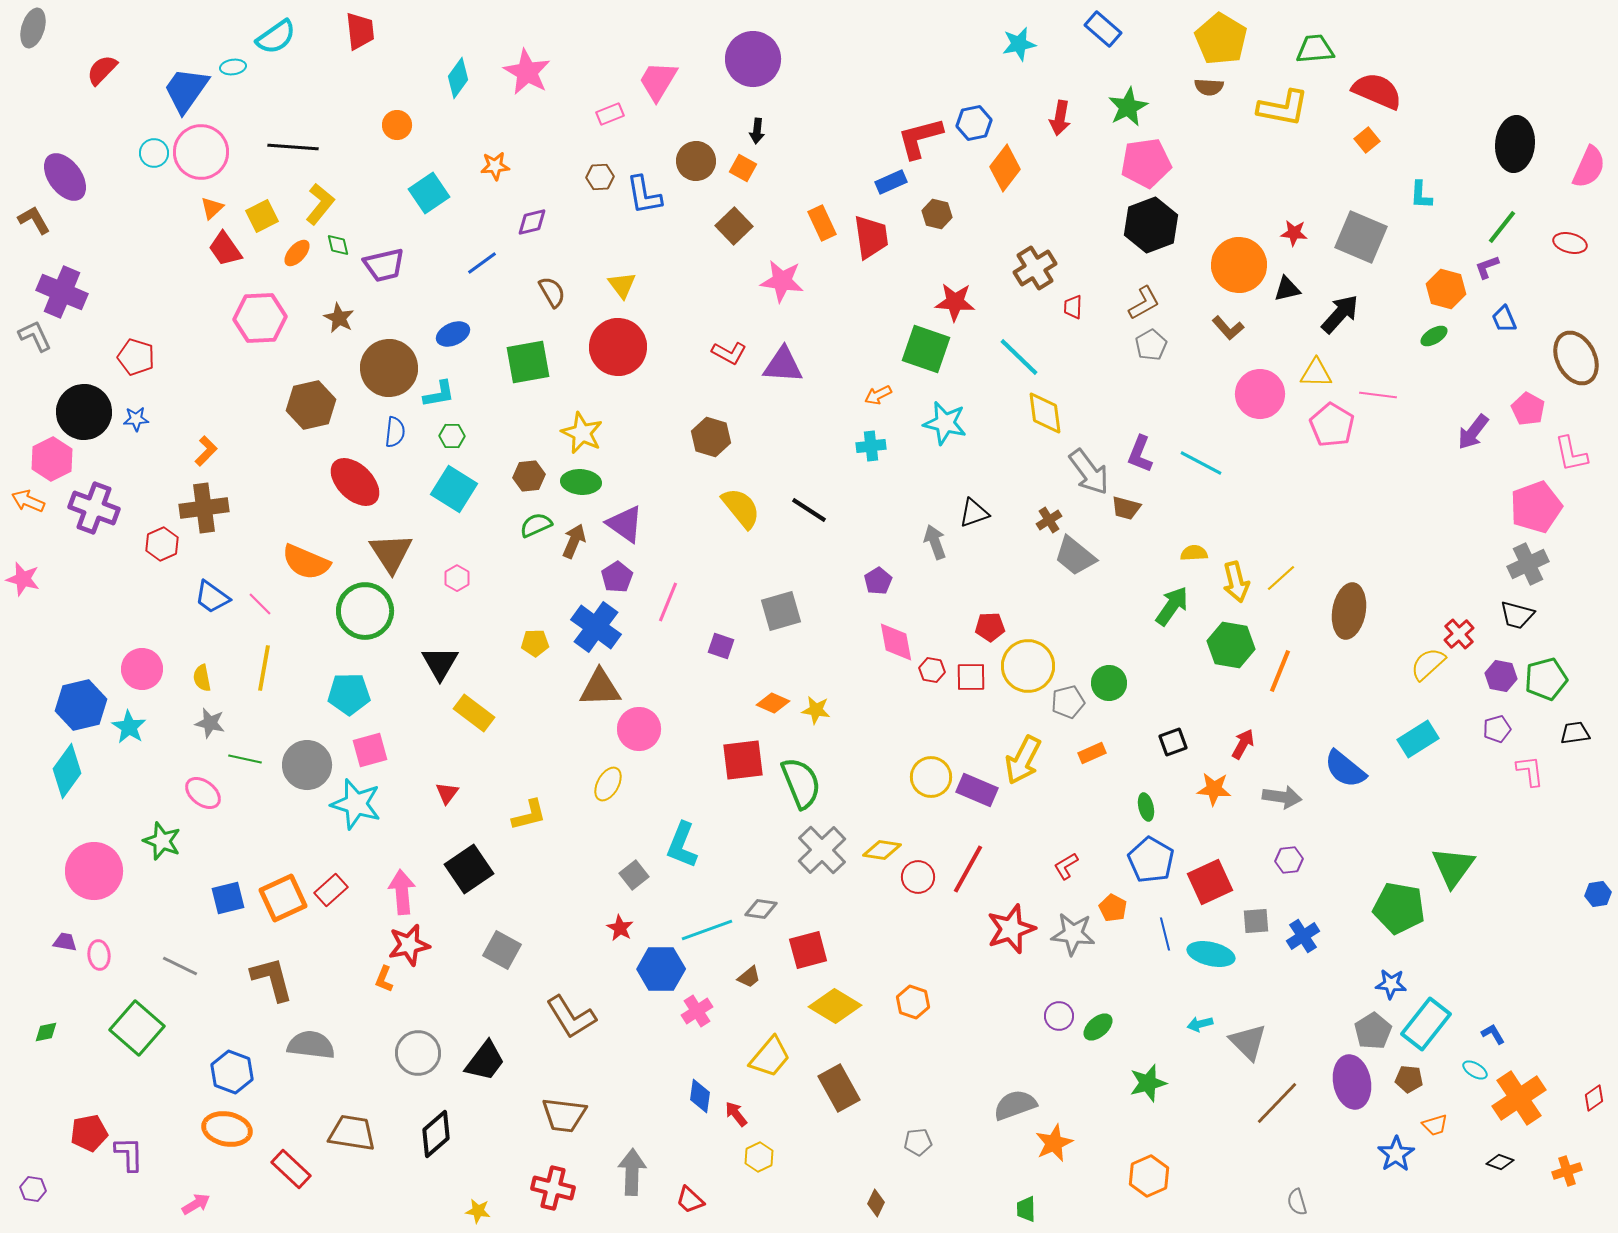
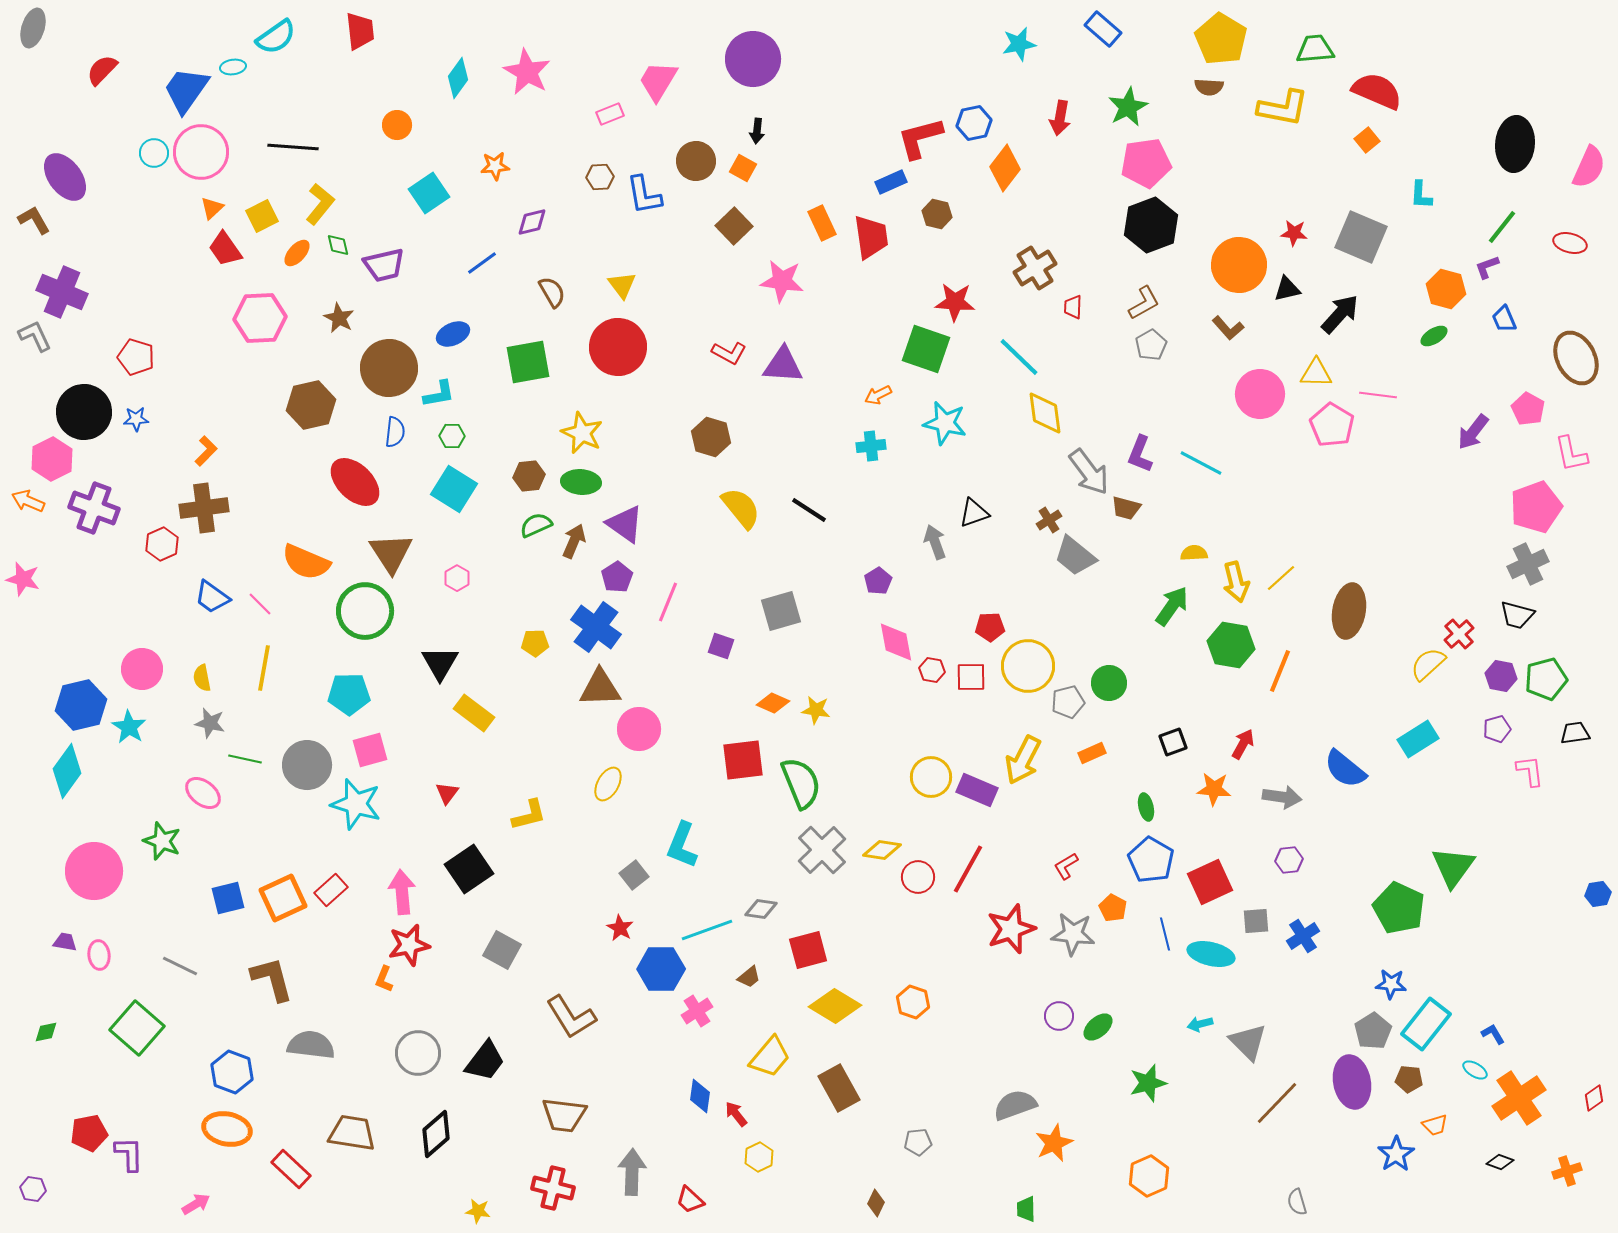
green pentagon at (1399, 908): rotated 15 degrees clockwise
